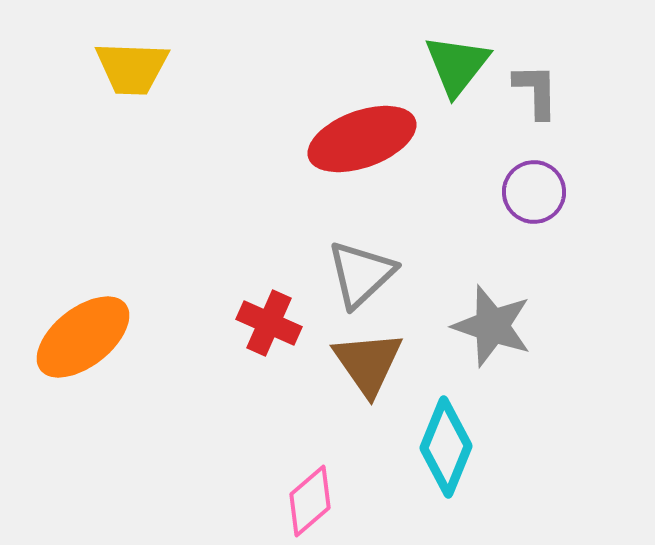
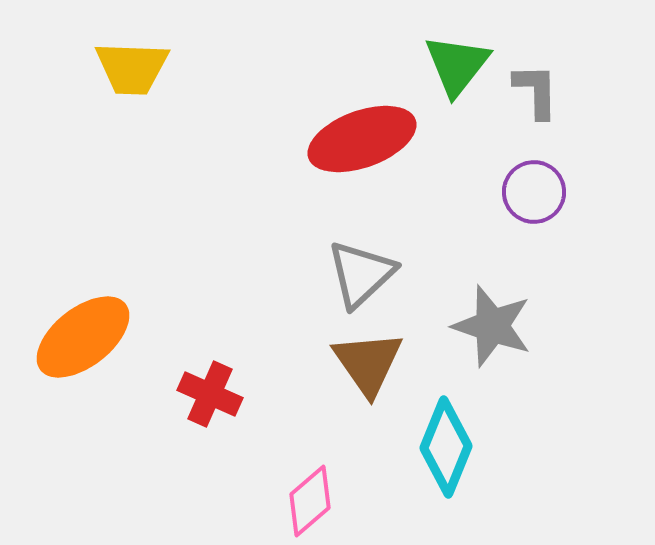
red cross: moved 59 px left, 71 px down
